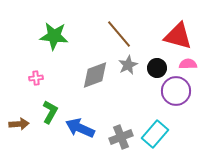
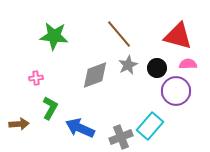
green L-shape: moved 4 px up
cyan rectangle: moved 5 px left, 8 px up
